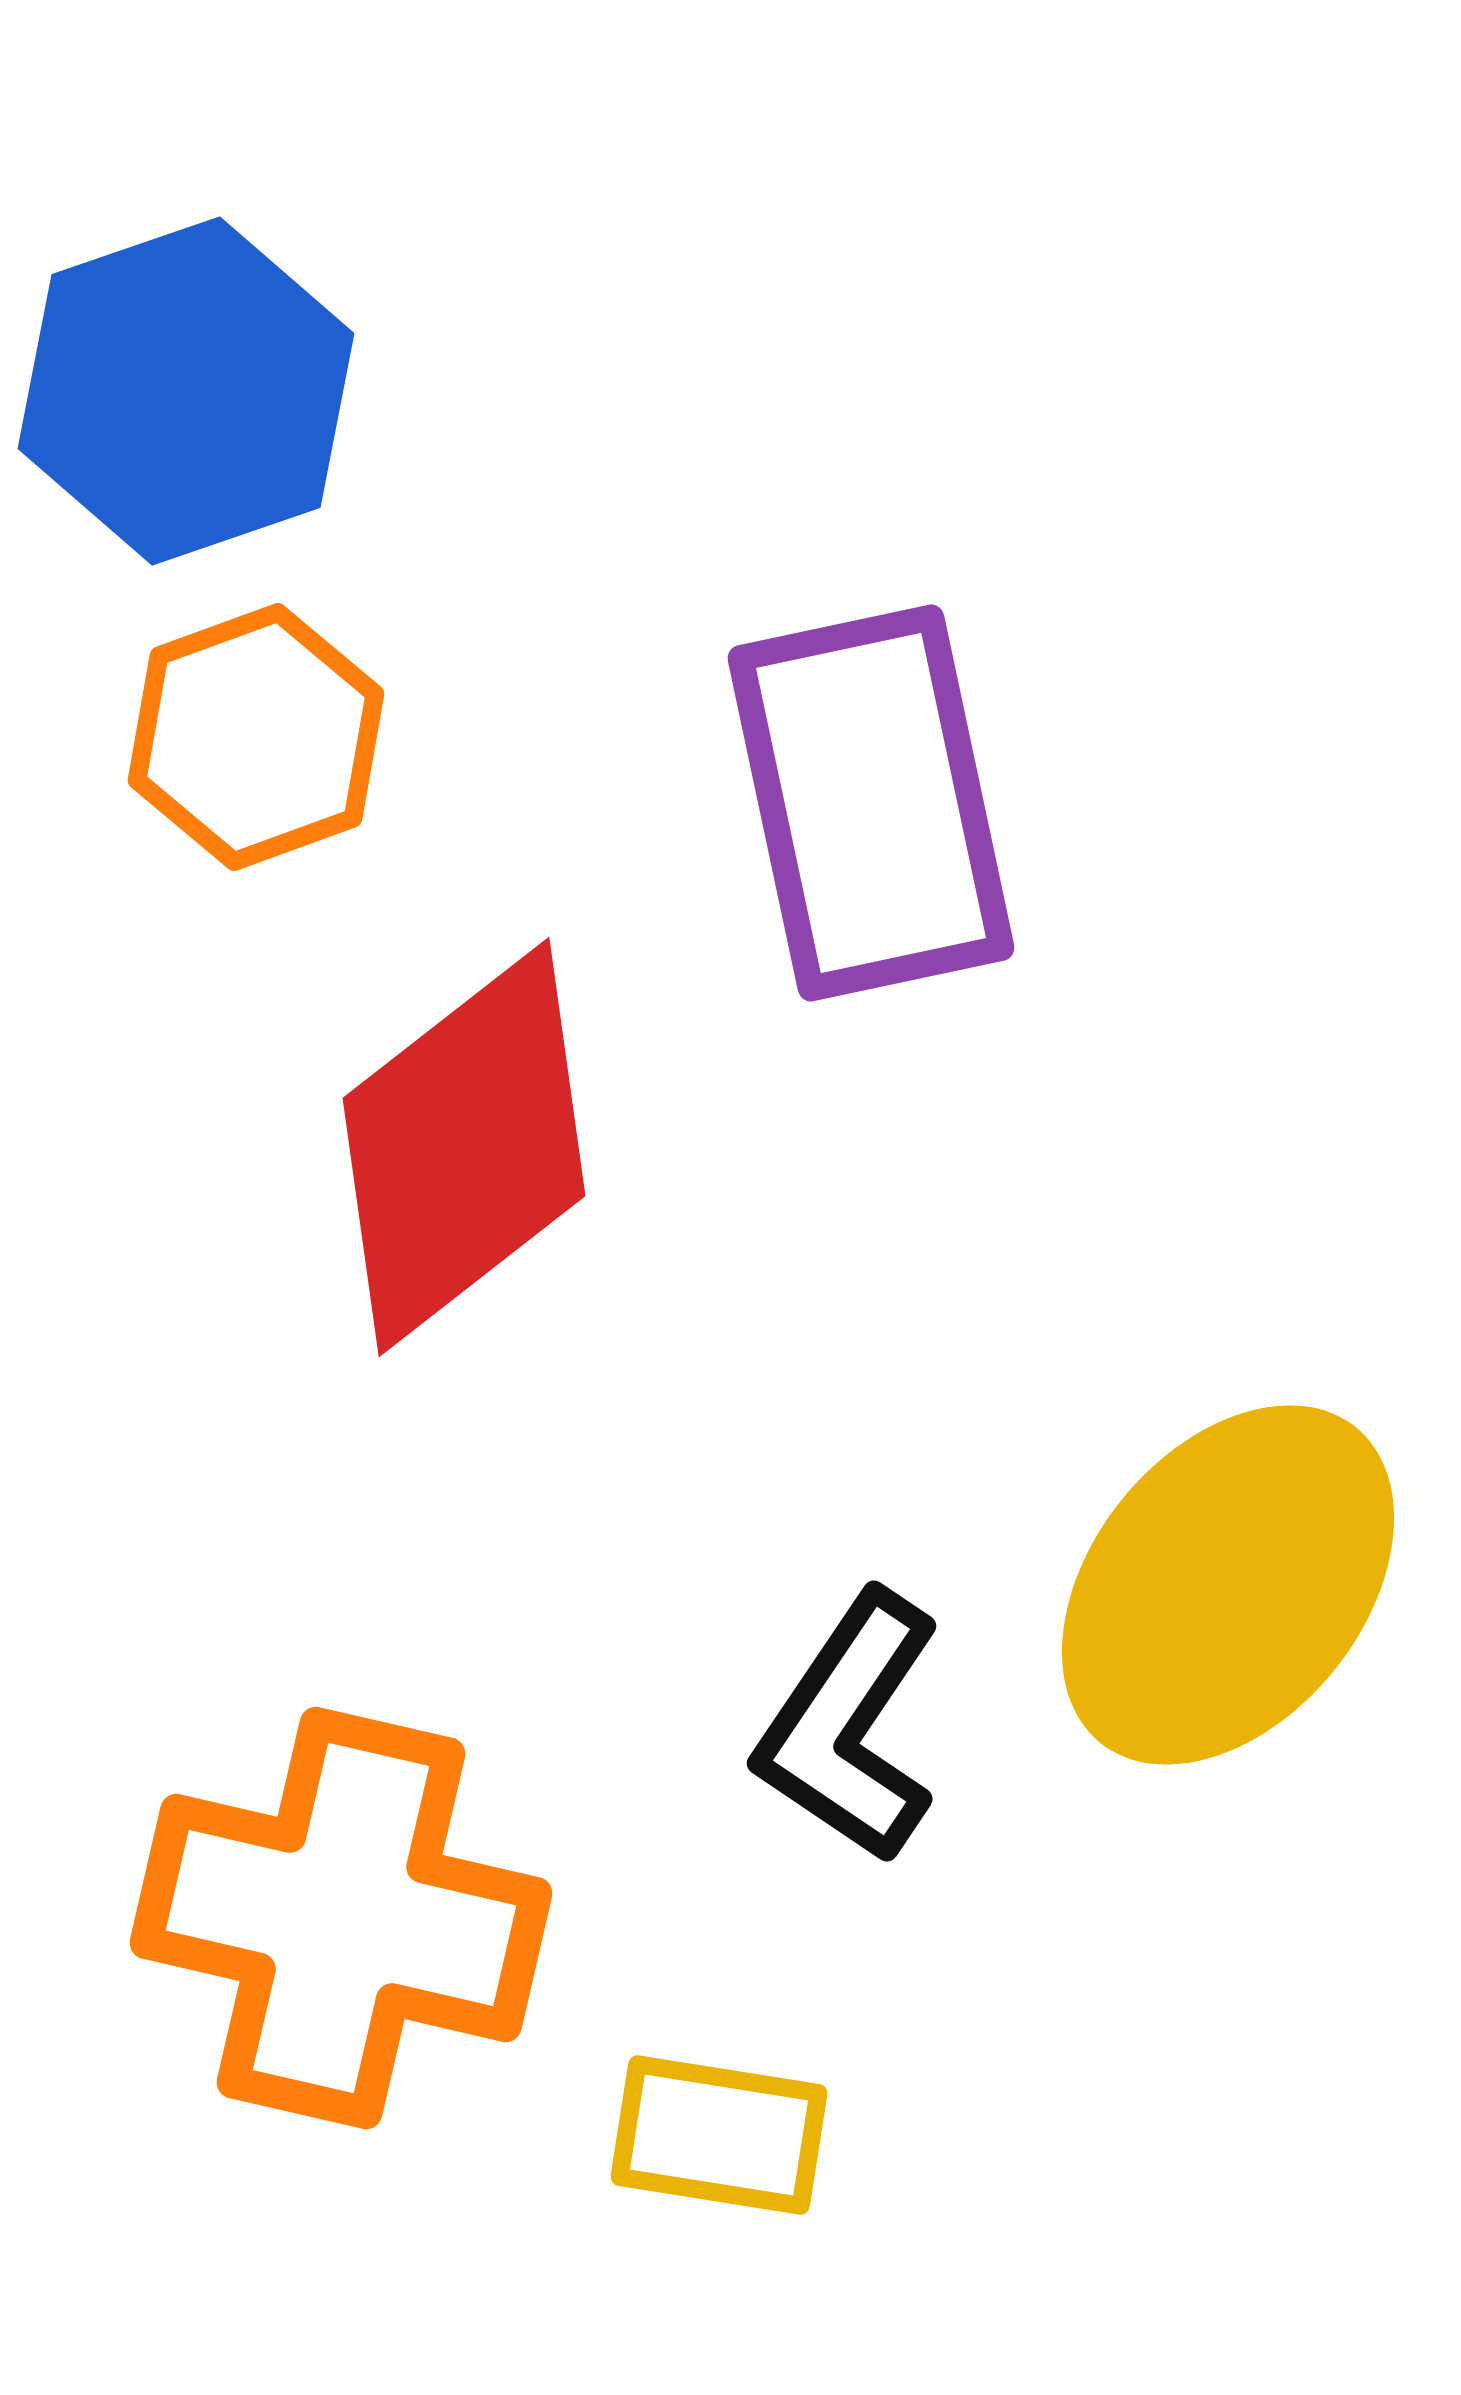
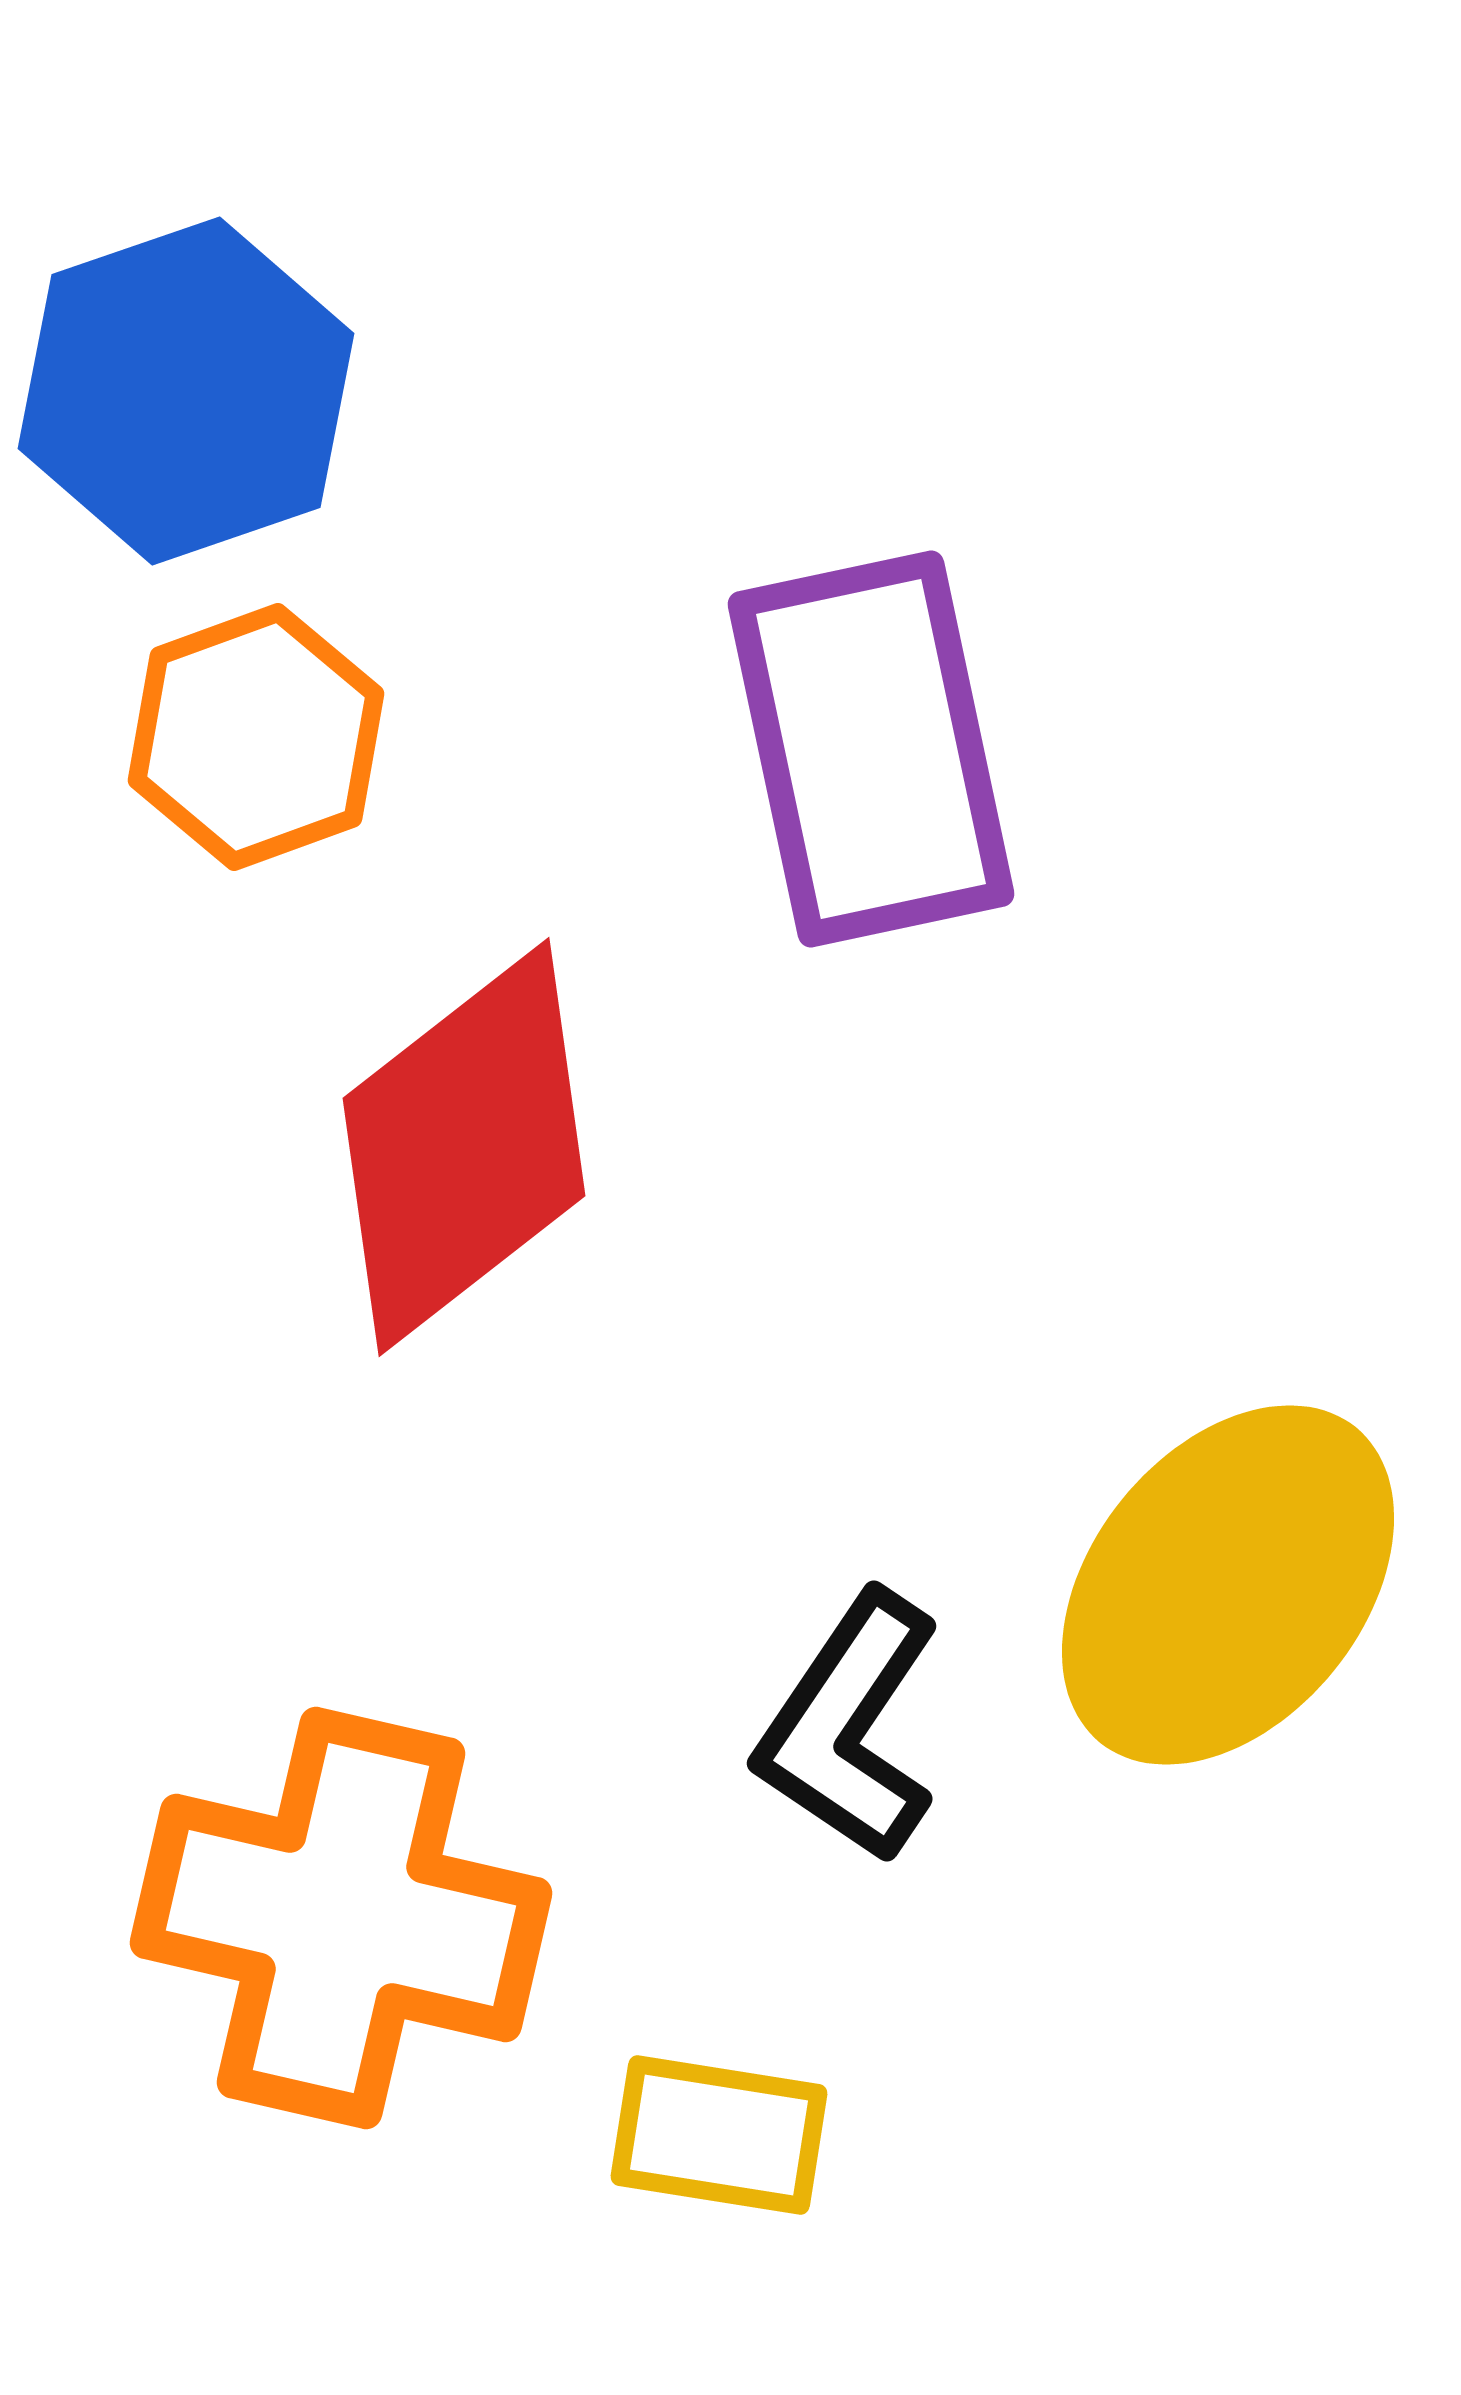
purple rectangle: moved 54 px up
